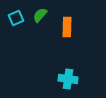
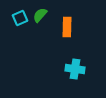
cyan square: moved 4 px right
cyan cross: moved 7 px right, 10 px up
